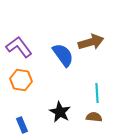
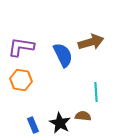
purple L-shape: moved 2 px right; rotated 44 degrees counterclockwise
blue semicircle: rotated 10 degrees clockwise
cyan line: moved 1 px left, 1 px up
black star: moved 11 px down
brown semicircle: moved 11 px left, 1 px up
blue rectangle: moved 11 px right
